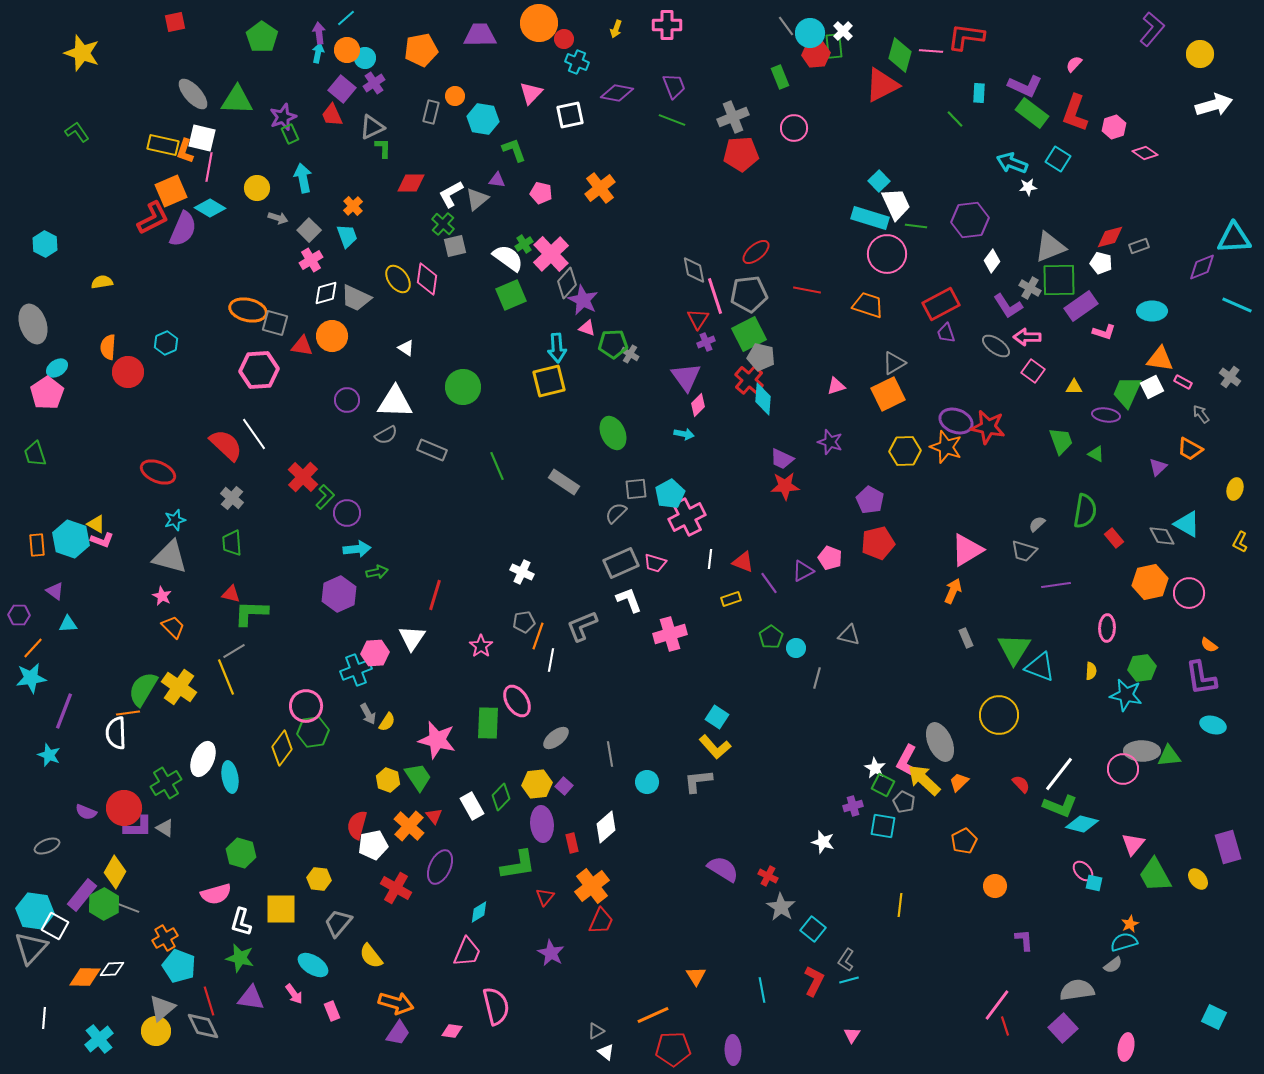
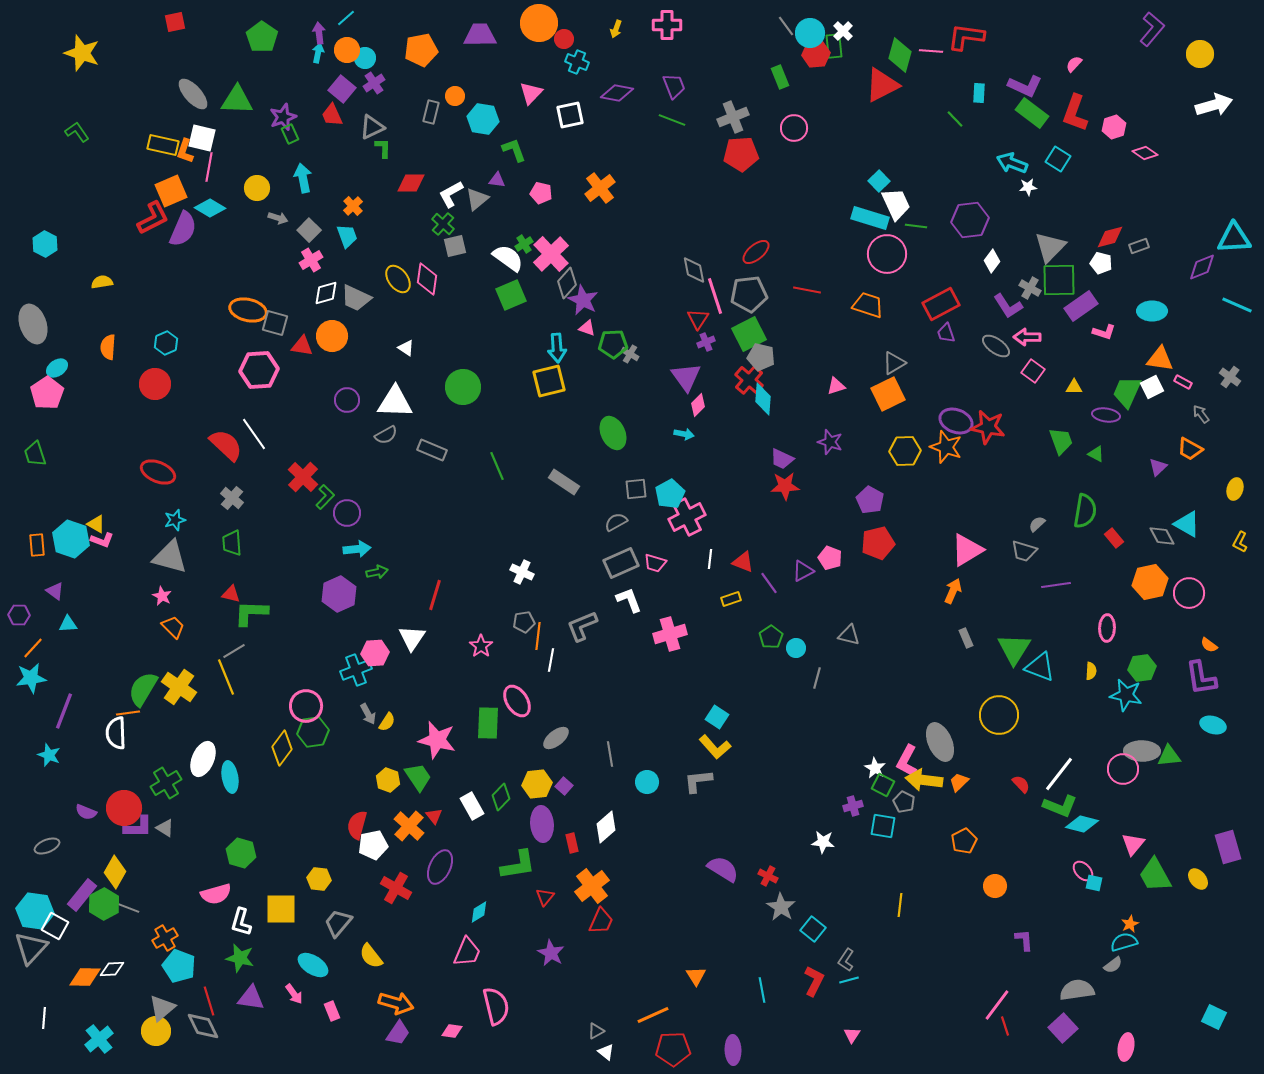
gray triangle at (1050, 247): rotated 24 degrees counterclockwise
red circle at (128, 372): moved 27 px right, 12 px down
gray semicircle at (616, 513): moved 9 px down; rotated 15 degrees clockwise
orange line at (538, 636): rotated 12 degrees counterclockwise
yellow arrow at (924, 780): rotated 36 degrees counterclockwise
white star at (823, 842): rotated 10 degrees counterclockwise
